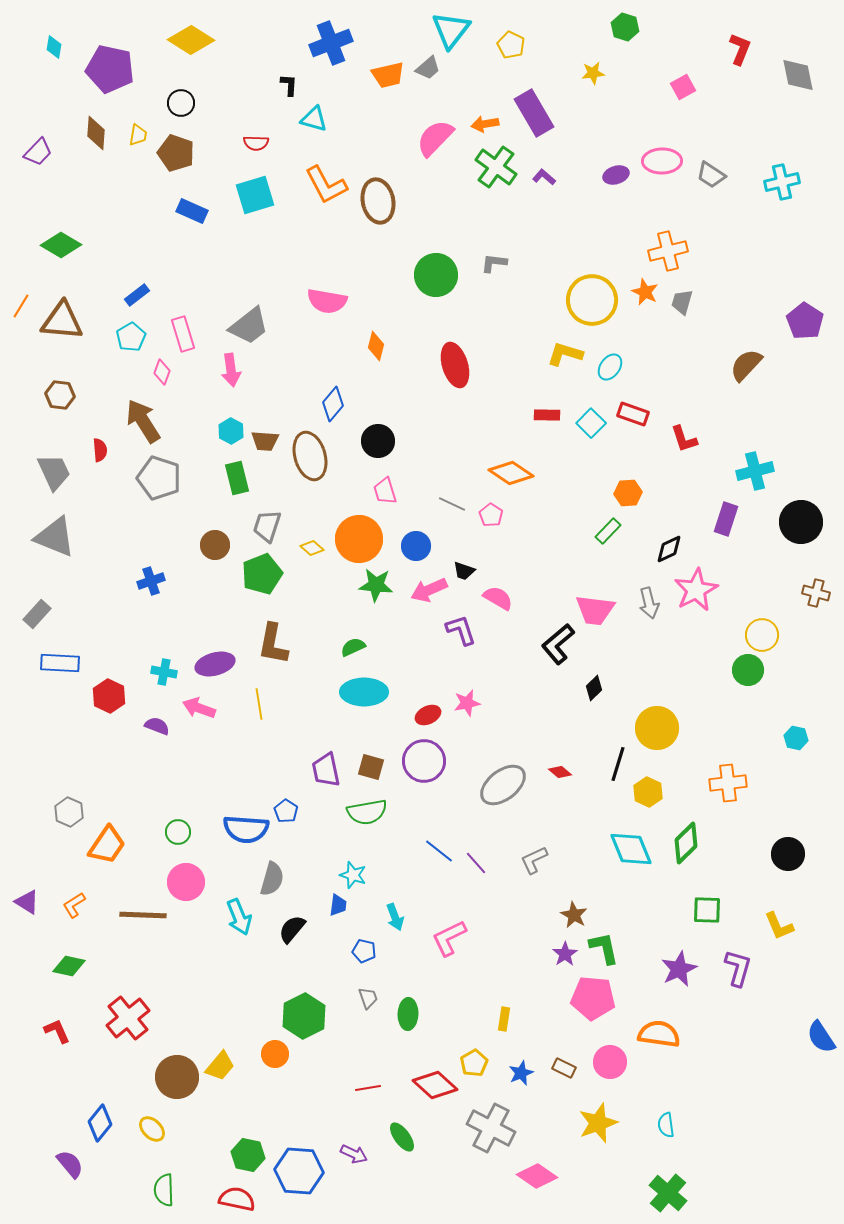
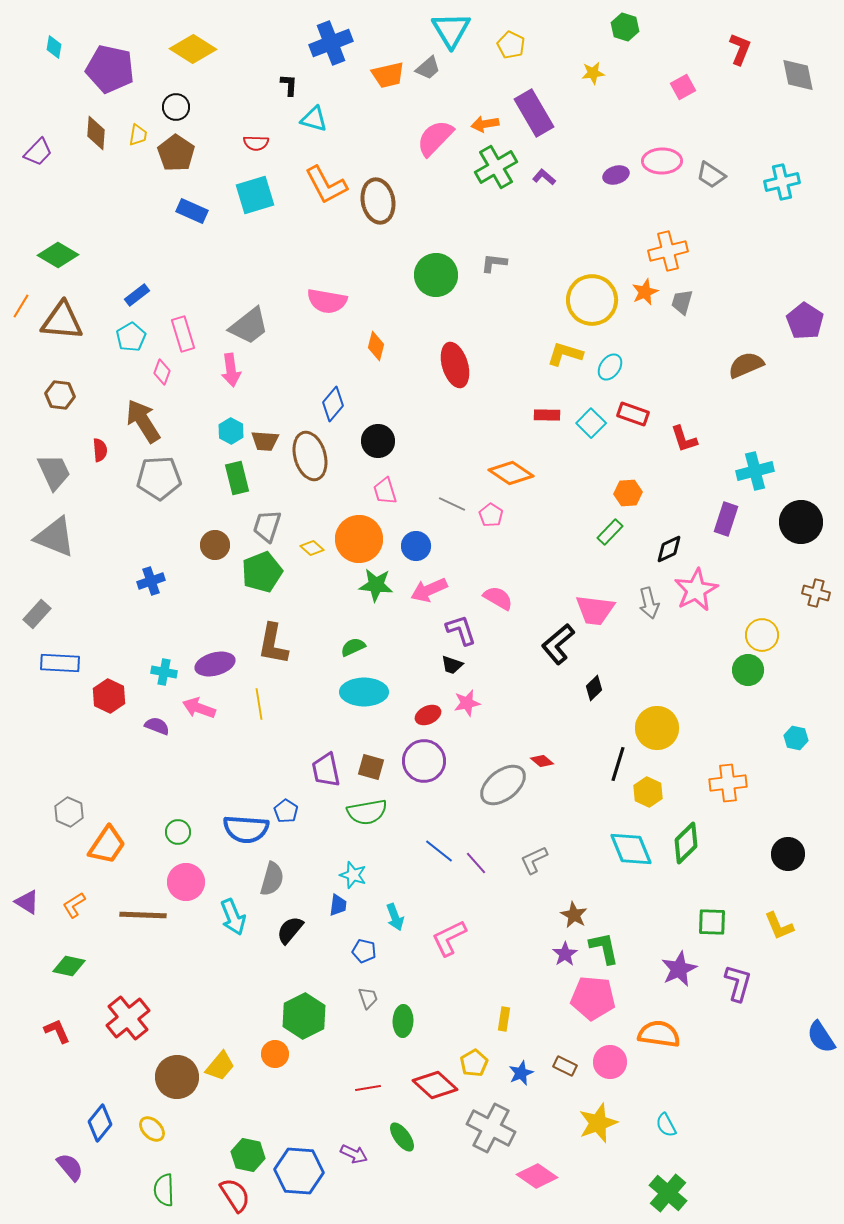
cyan triangle at (451, 30): rotated 9 degrees counterclockwise
yellow diamond at (191, 40): moved 2 px right, 9 px down
black circle at (181, 103): moved 5 px left, 4 px down
brown pentagon at (176, 153): rotated 15 degrees clockwise
green cross at (496, 167): rotated 24 degrees clockwise
green diamond at (61, 245): moved 3 px left, 10 px down
orange star at (645, 292): rotated 24 degrees clockwise
brown semicircle at (746, 365): rotated 24 degrees clockwise
gray pentagon at (159, 478): rotated 21 degrees counterclockwise
green rectangle at (608, 531): moved 2 px right, 1 px down
black trapezoid at (464, 571): moved 12 px left, 94 px down
green pentagon at (262, 574): moved 2 px up
red diamond at (560, 772): moved 18 px left, 11 px up
green square at (707, 910): moved 5 px right, 12 px down
cyan arrow at (239, 917): moved 6 px left
black semicircle at (292, 929): moved 2 px left, 1 px down
purple L-shape at (738, 968): moved 15 px down
green ellipse at (408, 1014): moved 5 px left, 7 px down
brown rectangle at (564, 1068): moved 1 px right, 2 px up
cyan semicircle at (666, 1125): rotated 20 degrees counterclockwise
purple semicircle at (70, 1164): moved 3 px down
red semicircle at (237, 1199): moved 2 px left, 4 px up; rotated 45 degrees clockwise
